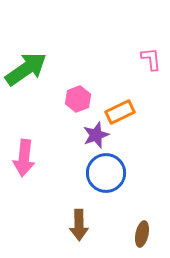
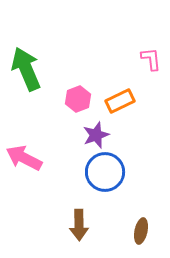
green arrow: rotated 78 degrees counterclockwise
orange rectangle: moved 11 px up
pink arrow: rotated 111 degrees clockwise
blue circle: moved 1 px left, 1 px up
brown ellipse: moved 1 px left, 3 px up
